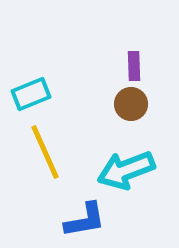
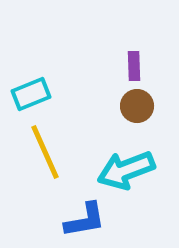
brown circle: moved 6 px right, 2 px down
